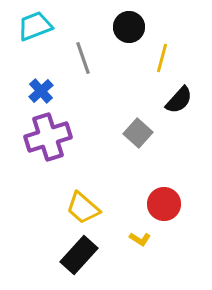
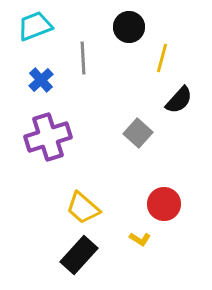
gray line: rotated 16 degrees clockwise
blue cross: moved 11 px up
